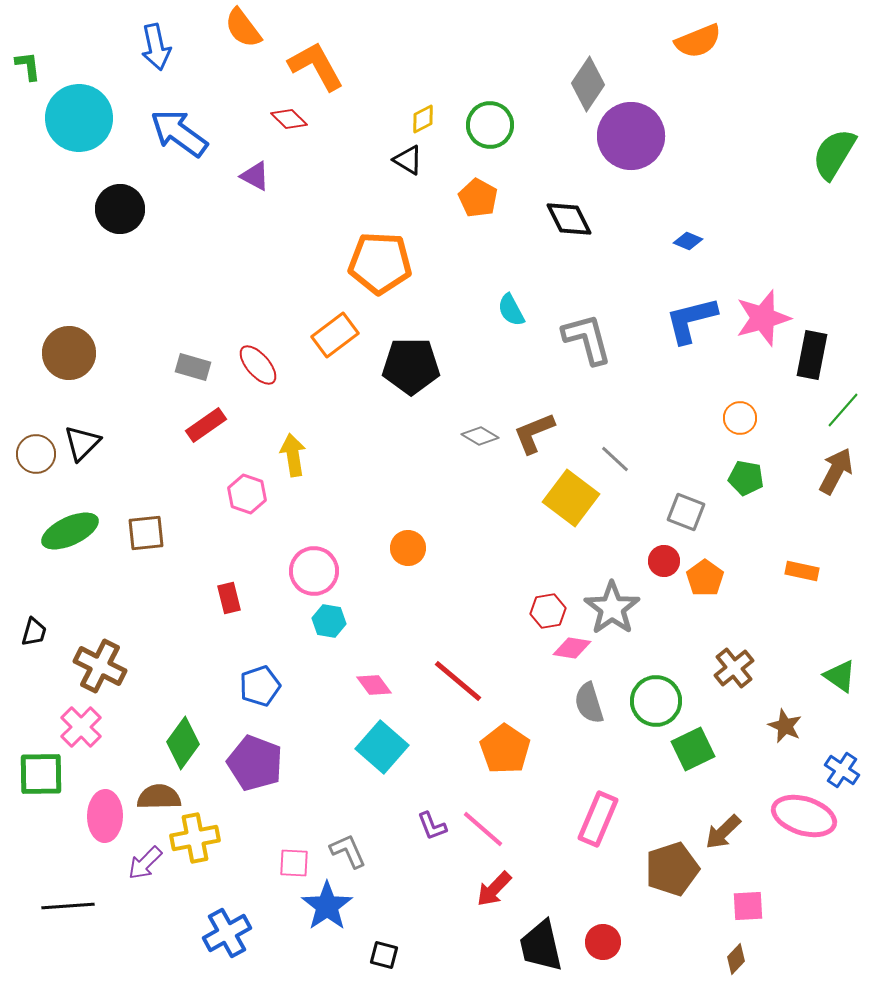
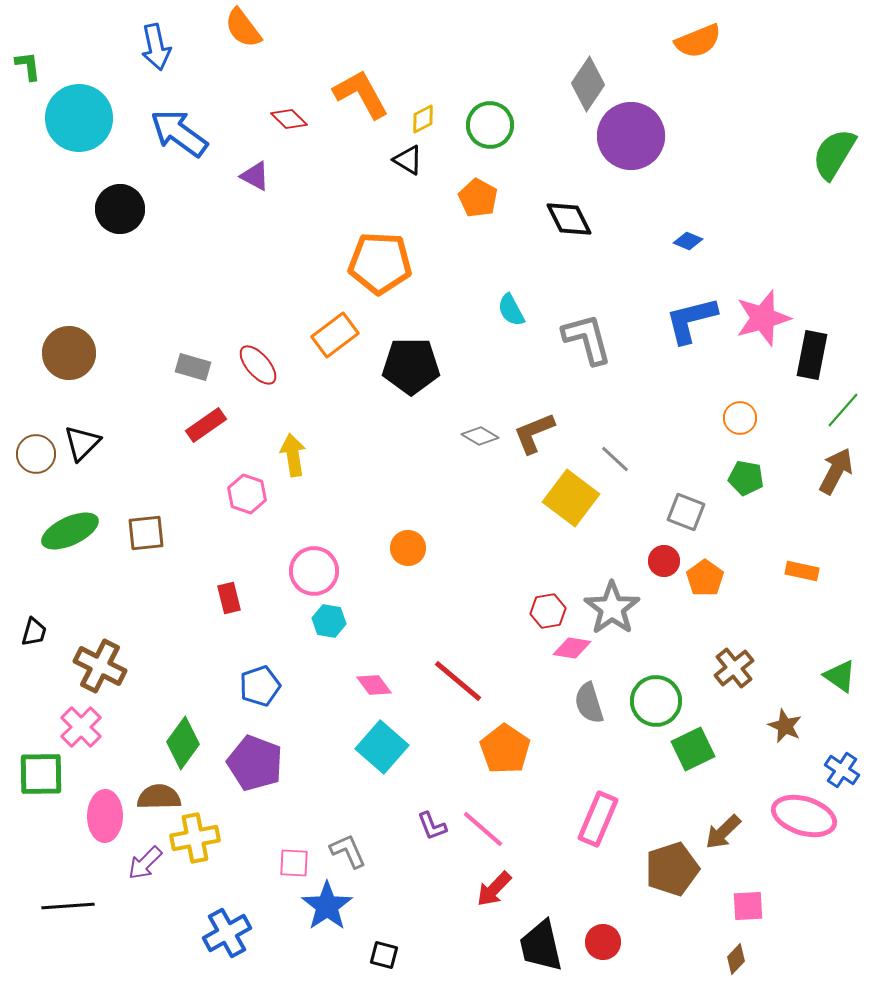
orange L-shape at (316, 66): moved 45 px right, 28 px down
